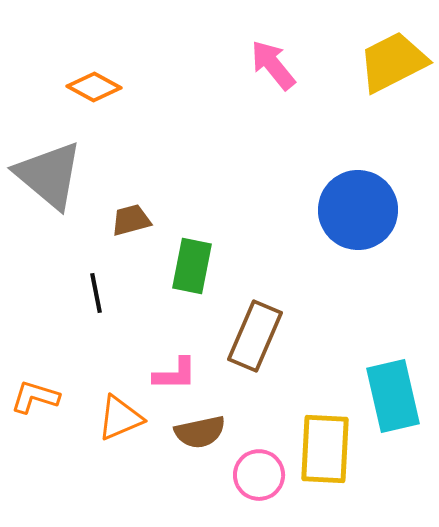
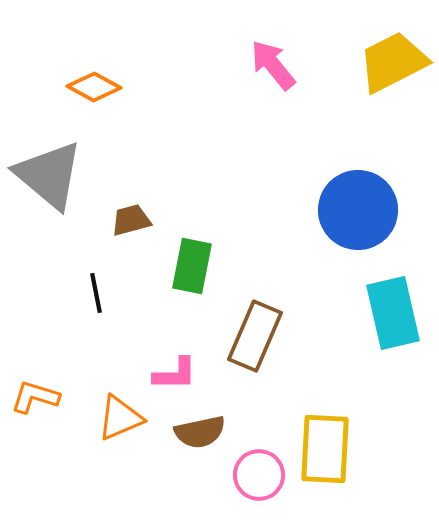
cyan rectangle: moved 83 px up
